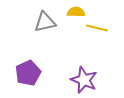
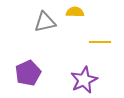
yellow semicircle: moved 1 px left
yellow line: moved 3 px right, 14 px down; rotated 15 degrees counterclockwise
purple star: rotated 24 degrees clockwise
